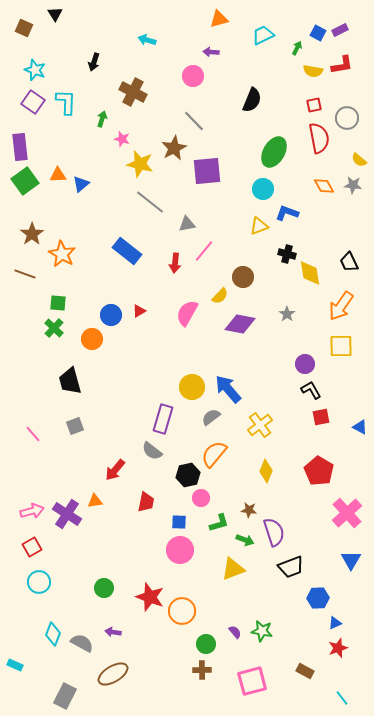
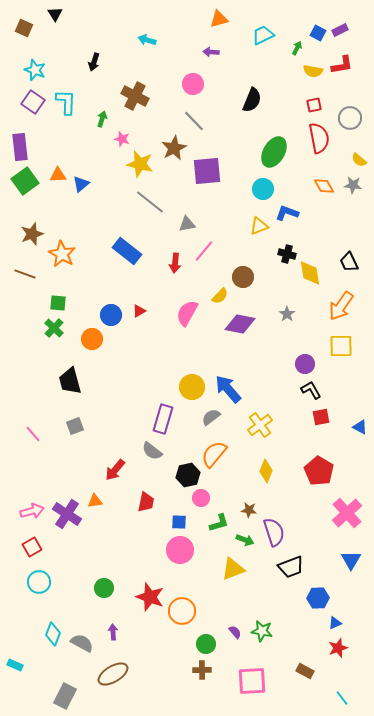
pink circle at (193, 76): moved 8 px down
brown cross at (133, 92): moved 2 px right, 4 px down
gray circle at (347, 118): moved 3 px right
brown star at (32, 234): rotated 15 degrees clockwise
purple arrow at (113, 632): rotated 77 degrees clockwise
pink square at (252, 681): rotated 12 degrees clockwise
